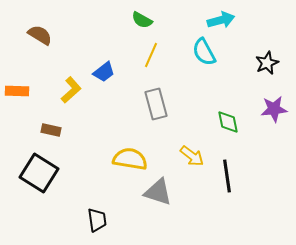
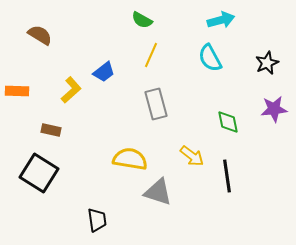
cyan semicircle: moved 6 px right, 6 px down
